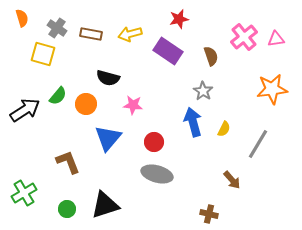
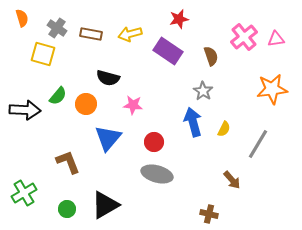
black arrow: rotated 36 degrees clockwise
black triangle: rotated 12 degrees counterclockwise
